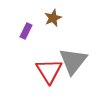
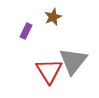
brown star: moved 1 px up
